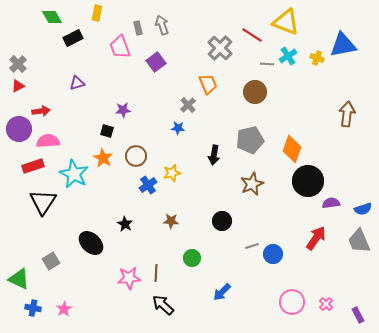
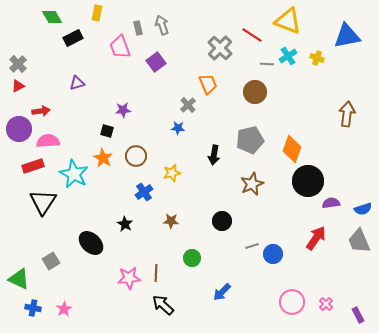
yellow triangle at (286, 22): moved 2 px right, 1 px up
blue triangle at (343, 45): moved 4 px right, 9 px up
blue cross at (148, 185): moved 4 px left, 7 px down
